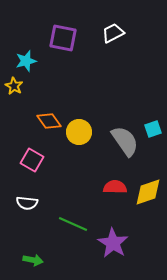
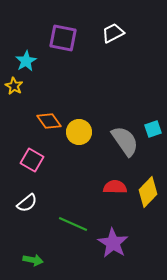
cyan star: rotated 15 degrees counterclockwise
yellow diamond: rotated 28 degrees counterclockwise
white semicircle: rotated 45 degrees counterclockwise
